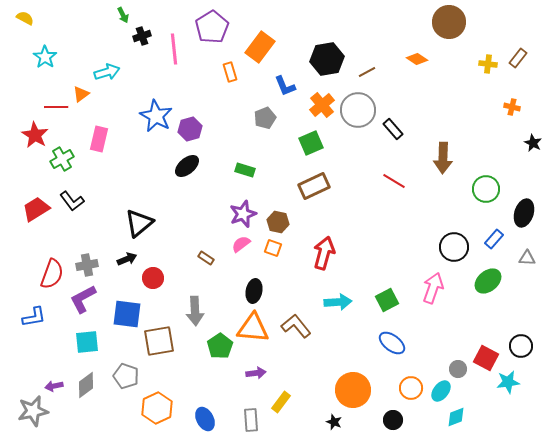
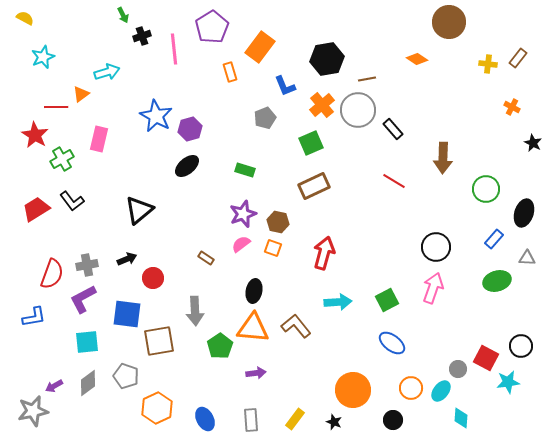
cyan star at (45, 57): moved 2 px left; rotated 15 degrees clockwise
brown line at (367, 72): moved 7 px down; rotated 18 degrees clockwise
orange cross at (512, 107): rotated 14 degrees clockwise
black triangle at (139, 223): moved 13 px up
black circle at (454, 247): moved 18 px left
green ellipse at (488, 281): moved 9 px right; rotated 24 degrees clockwise
gray diamond at (86, 385): moved 2 px right, 2 px up
purple arrow at (54, 386): rotated 18 degrees counterclockwise
yellow rectangle at (281, 402): moved 14 px right, 17 px down
cyan diamond at (456, 417): moved 5 px right, 1 px down; rotated 65 degrees counterclockwise
